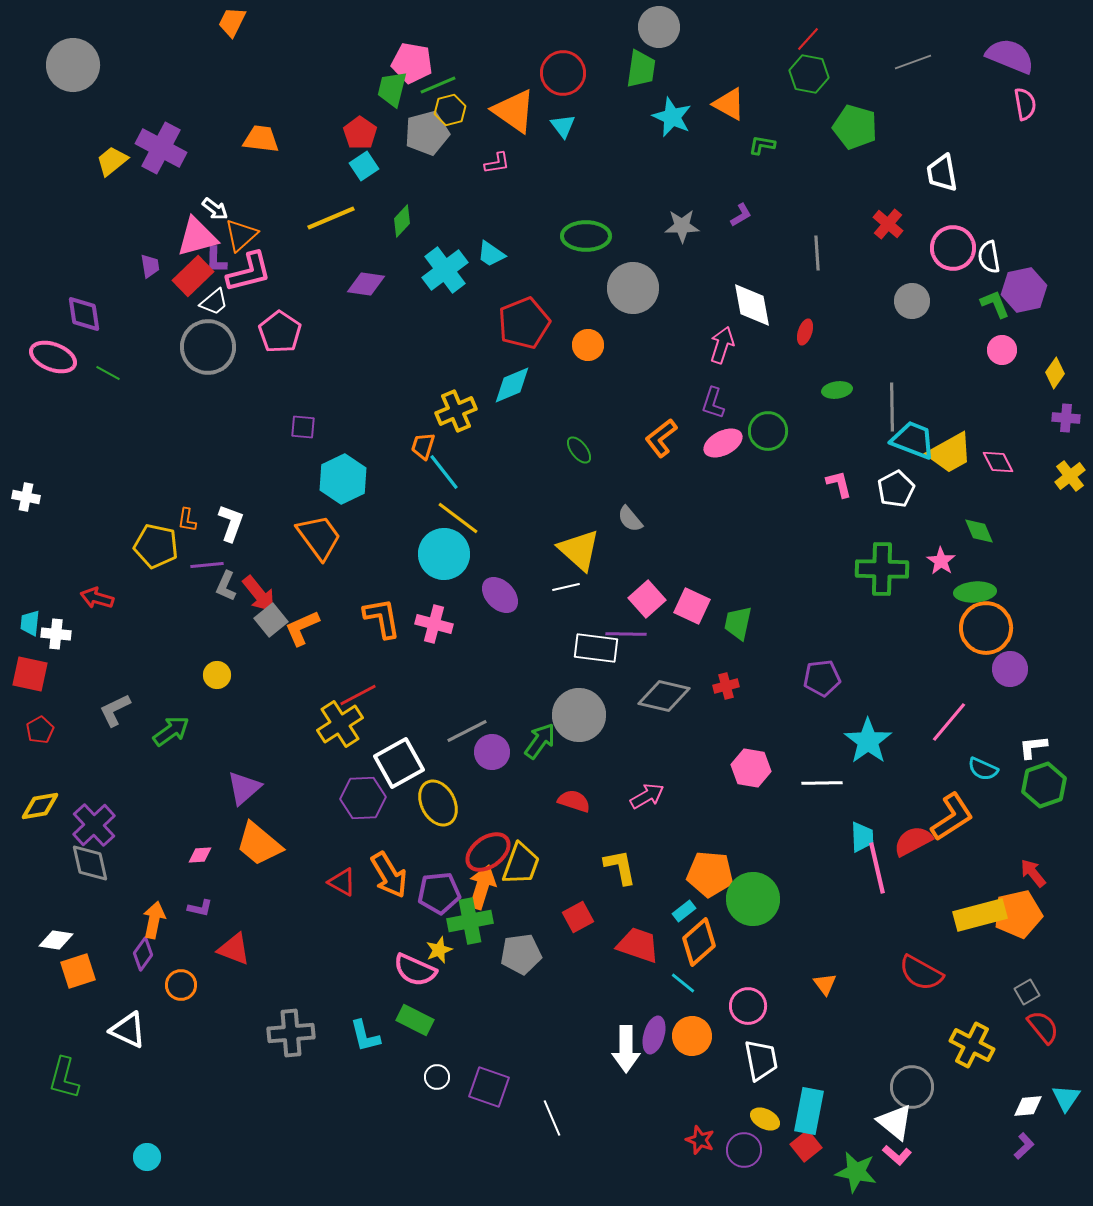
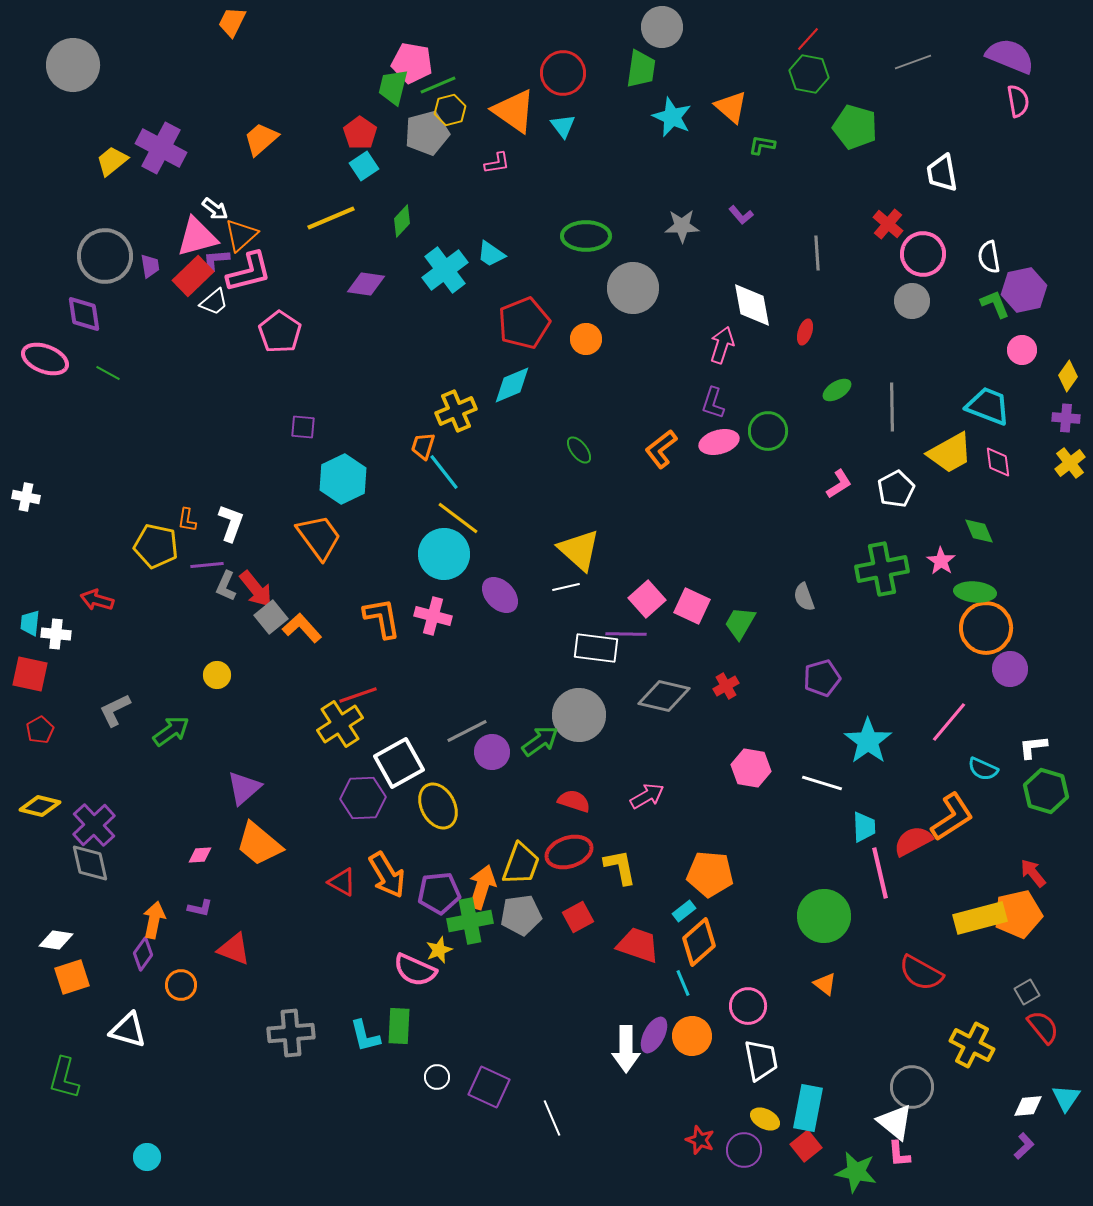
gray circle at (659, 27): moved 3 px right
green trapezoid at (392, 89): moved 1 px right, 2 px up
orange triangle at (729, 104): moved 2 px right, 3 px down; rotated 12 degrees clockwise
pink semicircle at (1025, 104): moved 7 px left, 3 px up
orange trapezoid at (261, 139): rotated 48 degrees counterclockwise
purple L-shape at (741, 215): rotated 80 degrees clockwise
pink circle at (953, 248): moved 30 px left, 6 px down
purple L-shape at (216, 260): rotated 84 degrees clockwise
orange circle at (588, 345): moved 2 px left, 6 px up
gray circle at (208, 347): moved 103 px left, 91 px up
pink circle at (1002, 350): moved 20 px right
pink ellipse at (53, 357): moved 8 px left, 2 px down
yellow diamond at (1055, 373): moved 13 px right, 3 px down
green ellipse at (837, 390): rotated 24 degrees counterclockwise
orange L-shape at (661, 438): moved 11 px down
cyan trapezoid at (913, 440): moved 75 px right, 34 px up
pink ellipse at (723, 443): moved 4 px left, 1 px up; rotated 12 degrees clockwise
pink diamond at (998, 462): rotated 20 degrees clockwise
yellow cross at (1070, 476): moved 13 px up
pink L-shape at (839, 484): rotated 72 degrees clockwise
gray semicircle at (630, 519): moved 174 px right, 78 px down; rotated 20 degrees clockwise
green cross at (882, 569): rotated 12 degrees counterclockwise
green ellipse at (975, 592): rotated 9 degrees clockwise
red arrow at (259, 594): moved 3 px left, 5 px up
red arrow at (97, 598): moved 2 px down
gray square at (271, 620): moved 3 px up
green trapezoid at (738, 623): moved 2 px right; rotated 18 degrees clockwise
pink cross at (434, 624): moved 1 px left, 8 px up
orange L-shape at (302, 628): rotated 72 degrees clockwise
purple pentagon at (822, 678): rotated 9 degrees counterclockwise
red cross at (726, 686): rotated 15 degrees counterclockwise
red line at (358, 695): rotated 9 degrees clockwise
green arrow at (540, 741): rotated 18 degrees clockwise
white line at (822, 783): rotated 18 degrees clockwise
green hexagon at (1044, 785): moved 2 px right, 6 px down; rotated 24 degrees counterclockwise
yellow ellipse at (438, 803): moved 3 px down
yellow diamond at (40, 806): rotated 24 degrees clockwise
cyan trapezoid at (862, 837): moved 2 px right, 10 px up
red ellipse at (488, 852): moved 81 px right; rotated 18 degrees clockwise
pink line at (877, 868): moved 3 px right, 5 px down
orange arrow at (389, 875): moved 2 px left
green circle at (753, 899): moved 71 px right, 17 px down
yellow rectangle at (980, 915): moved 3 px down
gray pentagon at (521, 954): moved 39 px up
orange square at (78, 971): moved 6 px left, 6 px down
cyan line at (683, 983): rotated 28 degrees clockwise
orange triangle at (825, 984): rotated 15 degrees counterclockwise
green rectangle at (415, 1020): moved 16 px left, 6 px down; rotated 66 degrees clockwise
white triangle at (128, 1030): rotated 9 degrees counterclockwise
purple ellipse at (654, 1035): rotated 12 degrees clockwise
purple square at (489, 1087): rotated 6 degrees clockwise
cyan rectangle at (809, 1111): moved 1 px left, 3 px up
pink L-shape at (897, 1155): moved 2 px right, 1 px up; rotated 44 degrees clockwise
